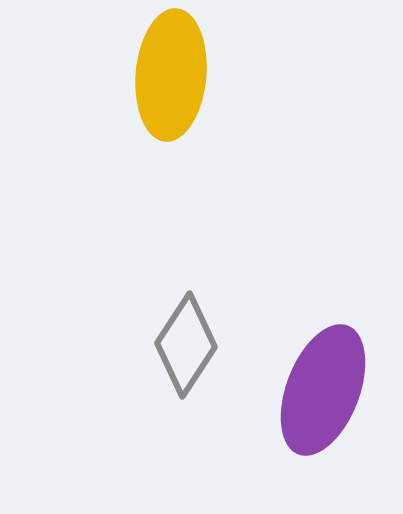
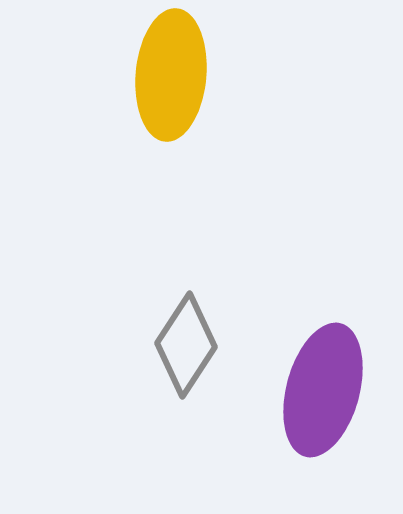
purple ellipse: rotated 6 degrees counterclockwise
